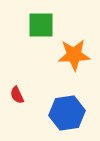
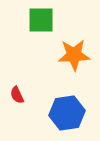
green square: moved 5 px up
